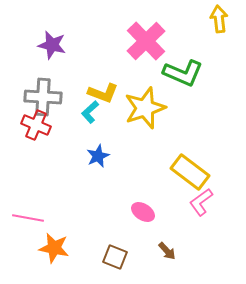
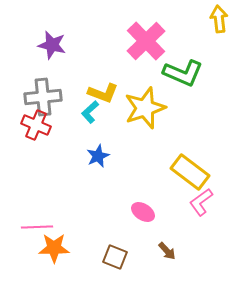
gray cross: rotated 9 degrees counterclockwise
pink line: moved 9 px right, 9 px down; rotated 12 degrees counterclockwise
orange star: rotated 12 degrees counterclockwise
